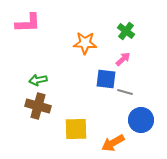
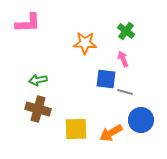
pink arrow: rotated 70 degrees counterclockwise
brown cross: moved 3 px down
orange arrow: moved 2 px left, 10 px up
